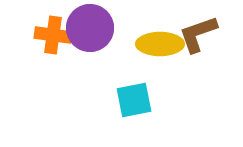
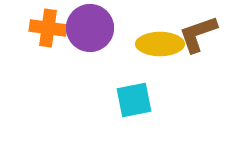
orange cross: moved 5 px left, 7 px up
